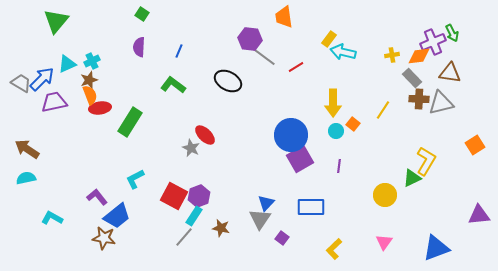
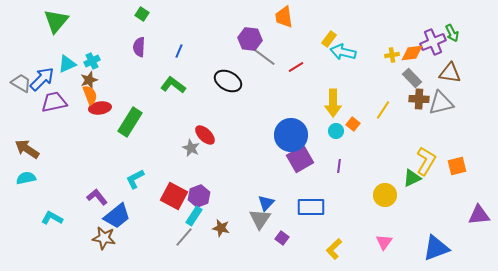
orange diamond at (419, 56): moved 7 px left, 3 px up
orange square at (475, 145): moved 18 px left, 21 px down; rotated 18 degrees clockwise
